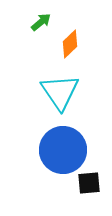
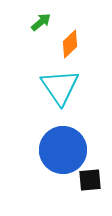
cyan triangle: moved 5 px up
black square: moved 1 px right, 3 px up
